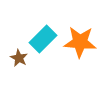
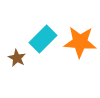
brown star: moved 2 px left
